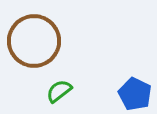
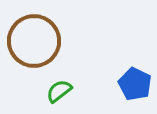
blue pentagon: moved 10 px up
